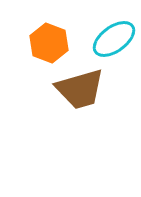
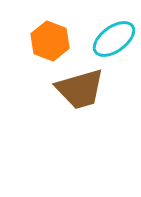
orange hexagon: moved 1 px right, 2 px up
